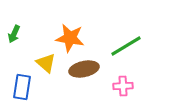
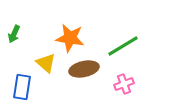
green line: moved 3 px left
pink cross: moved 1 px right, 2 px up; rotated 18 degrees counterclockwise
